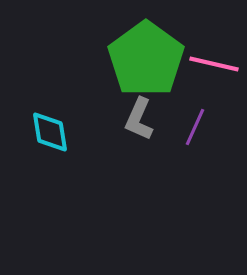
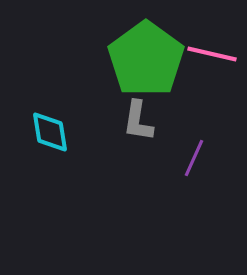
pink line: moved 2 px left, 10 px up
gray L-shape: moved 1 px left, 2 px down; rotated 15 degrees counterclockwise
purple line: moved 1 px left, 31 px down
